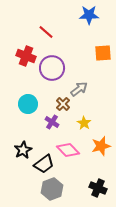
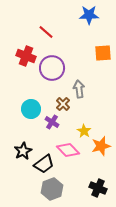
gray arrow: rotated 60 degrees counterclockwise
cyan circle: moved 3 px right, 5 px down
yellow star: moved 8 px down
black star: moved 1 px down
